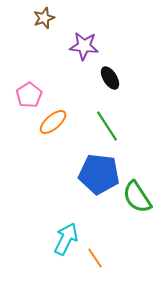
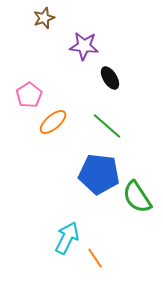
green line: rotated 16 degrees counterclockwise
cyan arrow: moved 1 px right, 1 px up
